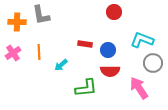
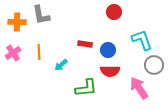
cyan L-shape: rotated 50 degrees clockwise
gray circle: moved 1 px right, 2 px down
